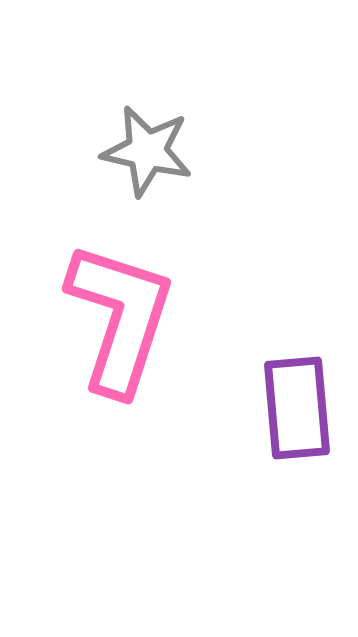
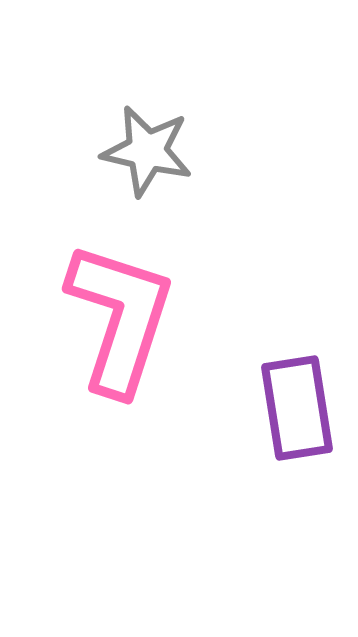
purple rectangle: rotated 4 degrees counterclockwise
